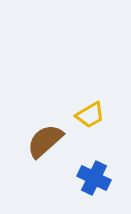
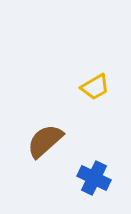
yellow trapezoid: moved 5 px right, 28 px up
